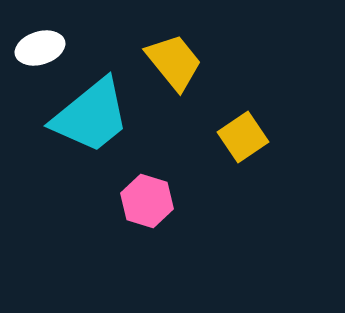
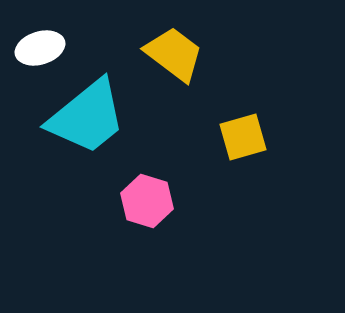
yellow trapezoid: moved 8 px up; rotated 14 degrees counterclockwise
cyan trapezoid: moved 4 px left, 1 px down
yellow square: rotated 18 degrees clockwise
